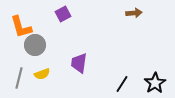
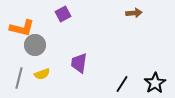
orange L-shape: moved 1 px right, 1 px down; rotated 60 degrees counterclockwise
